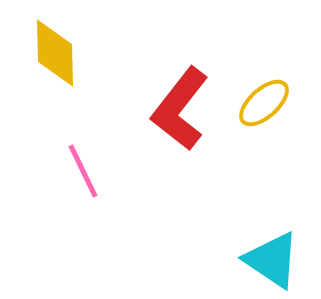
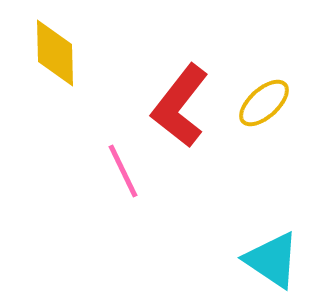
red L-shape: moved 3 px up
pink line: moved 40 px right
